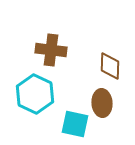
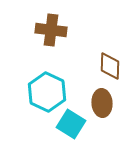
brown cross: moved 20 px up
cyan hexagon: moved 12 px right, 2 px up
cyan square: moved 4 px left; rotated 20 degrees clockwise
